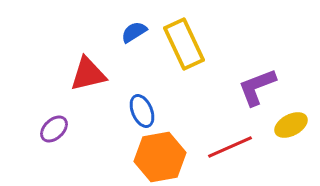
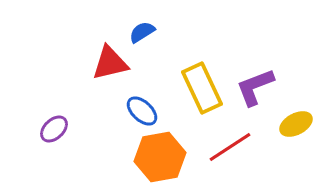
blue semicircle: moved 8 px right
yellow rectangle: moved 18 px right, 44 px down
red triangle: moved 22 px right, 11 px up
purple L-shape: moved 2 px left
blue ellipse: rotated 24 degrees counterclockwise
yellow ellipse: moved 5 px right, 1 px up
red line: rotated 9 degrees counterclockwise
